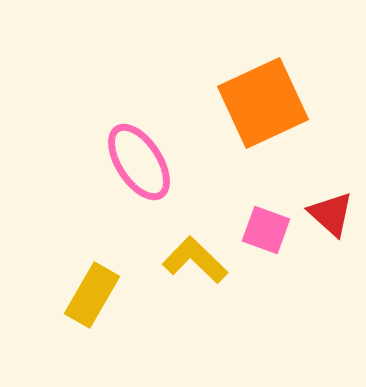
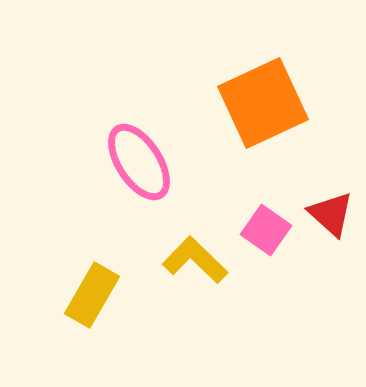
pink square: rotated 15 degrees clockwise
